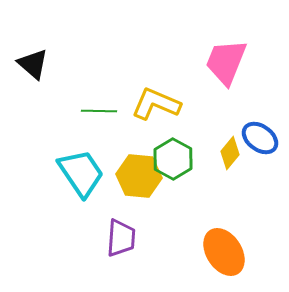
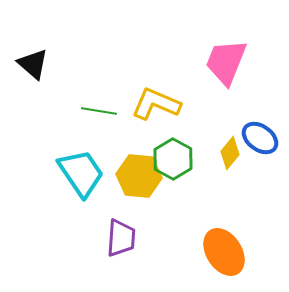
green line: rotated 8 degrees clockwise
